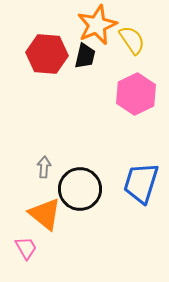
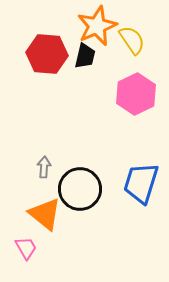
orange star: moved 1 px down
